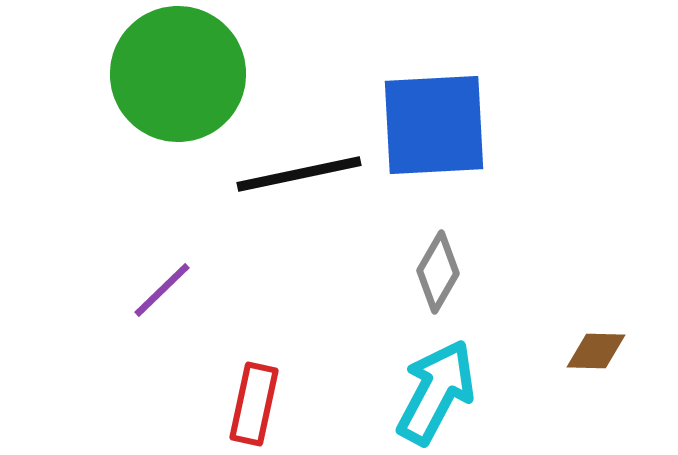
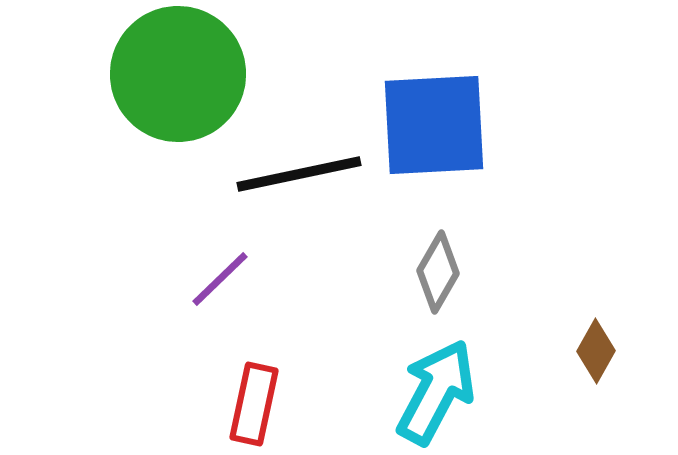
purple line: moved 58 px right, 11 px up
brown diamond: rotated 62 degrees counterclockwise
